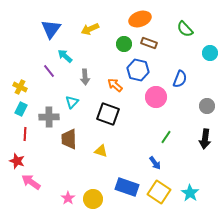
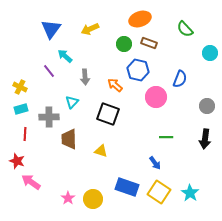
cyan rectangle: rotated 48 degrees clockwise
green line: rotated 56 degrees clockwise
